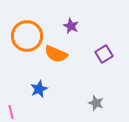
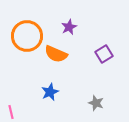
purple star: moved 2 px left, 1 px down; rotated 21 degrees clockwise
blue star: moved 11 px right, 3 px down
